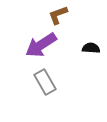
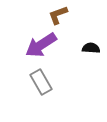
gray rectangle: moved 4 px left
